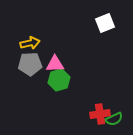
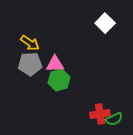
white square: rotated 24 degrees counterclockwise
yellow arrow: rotated 48 degrees clockwise
